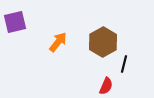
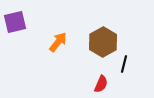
red semicircle: moved 5 px left, 2 px up
